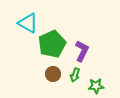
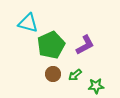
cyan triangle: rotated 15 degrees counterclockwise
green pentagon: moved 1 px left, 1 px down
purple L-shape: moved 3 px right, 6 px up; rotated 35 degrees clockwise
green arrow: rotated 32 degrees clockwise
